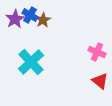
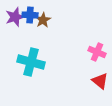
blue cross: rotated 28 degrees counterclockwise
purple star: moved 2 px up; rotated 12 degrees clockwise
cyan cross: rotated 32 degrees counterclockwise
